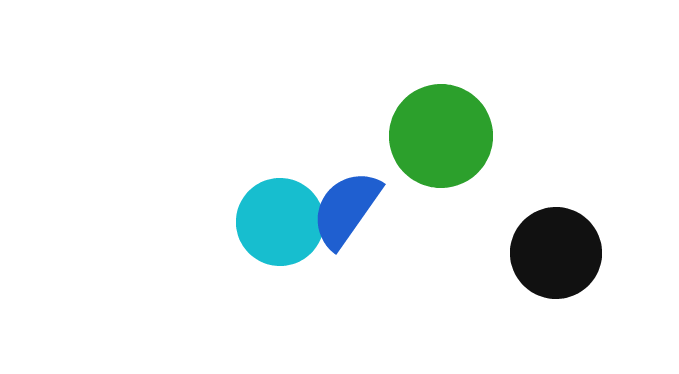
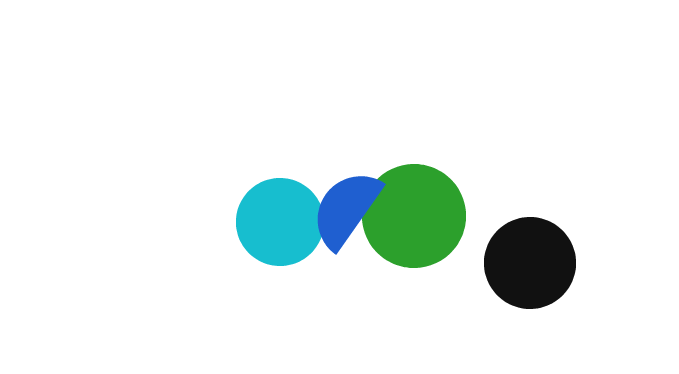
green circle: moved 27 px left, 80 px down
black circle: moved 26 px left, 10 px down
